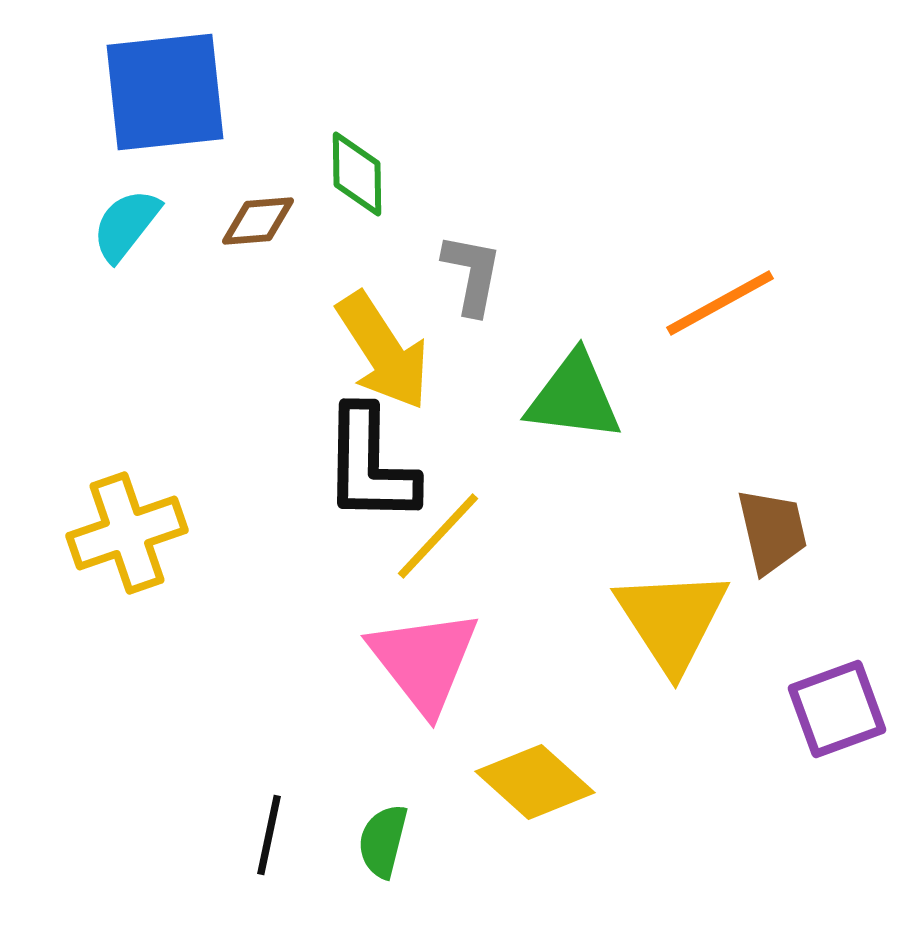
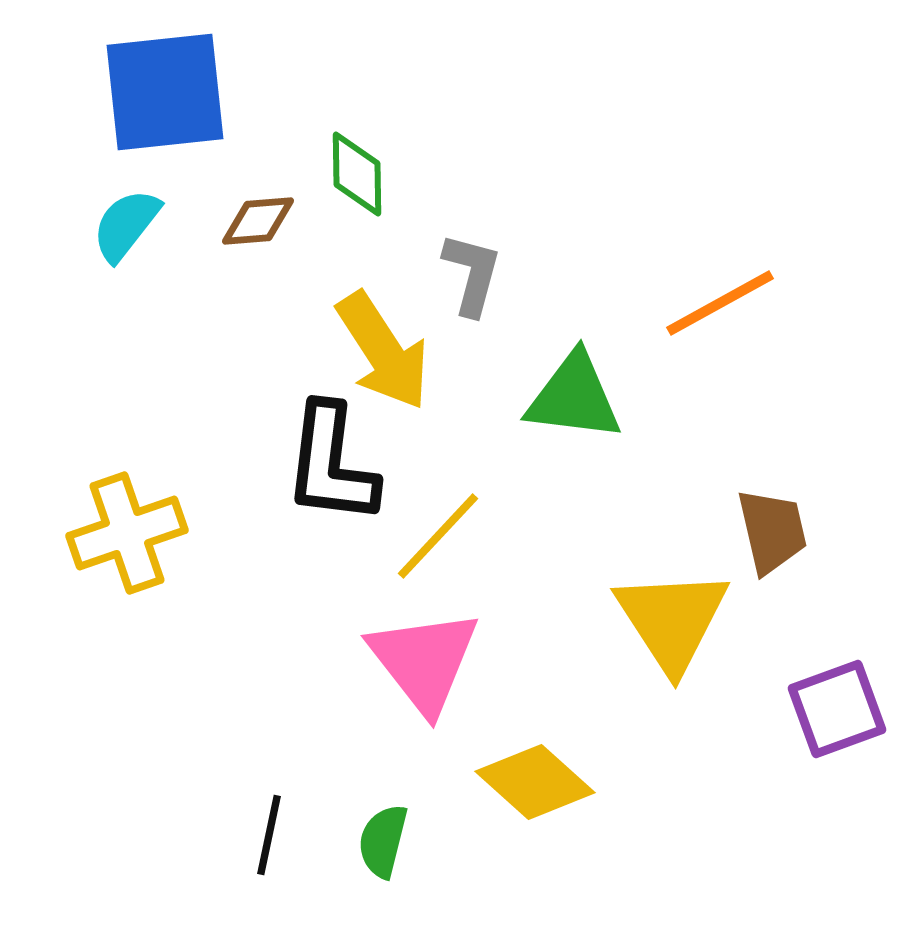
gray L-shape: rotated 4 degrees clockwise
black L-shape: moved 39 px left, 1 px up; rotated 6 degrees clockwise
